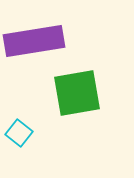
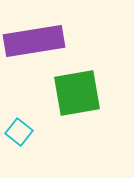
cyan square: moved 1 px up
